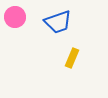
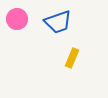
pink circle: moved 2 px right, 2 px down
